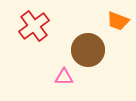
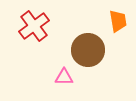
orange trapezoid: rotated 120 degrees counterclockwise
